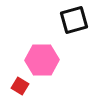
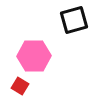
pink hexagon: moved 8 px left, 4 px up
